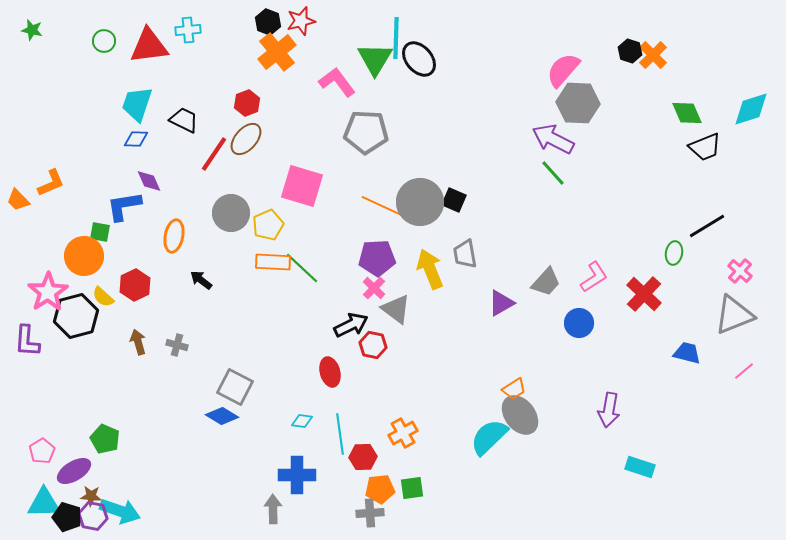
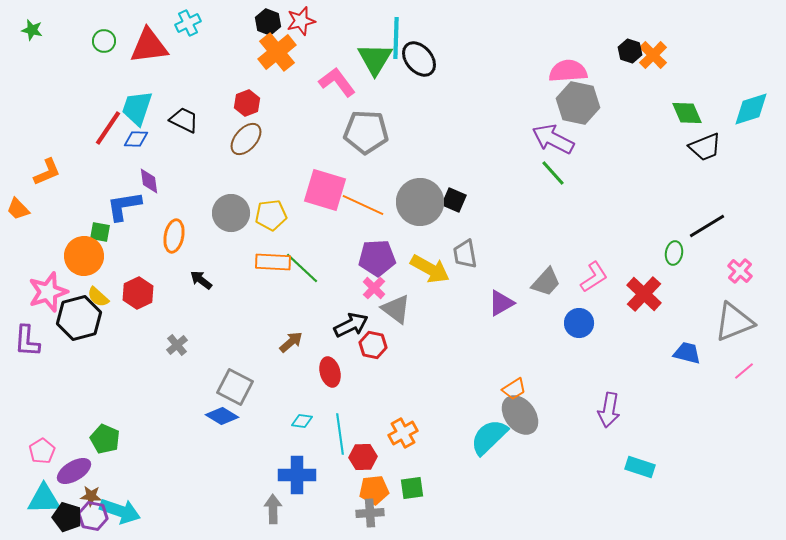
cyan cross at (188, 30): moved 7 px up; rotated 20 degrees counterclockwise
pink semicircle at (563, 70): moved 5 px right, 1 px down; rotated 45 degrees clockwise
gray hexagon at (578, 103): rotated 9 degrees clockwise
cyan trapezoid at (137, 104): moved 4 px down
red line at (214, 154): moved 106 px left, 26 px up
purple diamond at (149, 181): rotated 16 degrees clockwise
orange L-shape at (51, 183): moved 4 px left, 11 px up
pink square at (302, 186): moved 23 px right, 4 px down
orange trapezoid at (18, 200): moved 9 px down
orange line at (382, 206): moved 19 px left, 1 px up
yellow pentagon at (268, 225): moved 3 px right, 10 px up; rotated 16 degrees clockwise
yellow arrow at (430, 269): rotated 141 degrees clockwise
red hexagon at (135, 285): moved 3 px right, 8 px down
pink star at (48, 292): rotated 15 degrees clockwise
yellow semicircle at (103, 297): moved 5 px left
gray triangle at (734, 315): moved 7 px down
black hexagon at (76, 316): moved 3 px right, 2 px down
brown arrow at (138, 342): moved 153 px right; rotated 65 degrees clockwise
gray cross at (177, 345): rotated 35 degrees clockwise
orange pentagon at (380, 489): moved 6 px left, 1 px down
cyan triangle at (44, 503): moved 4 px up
